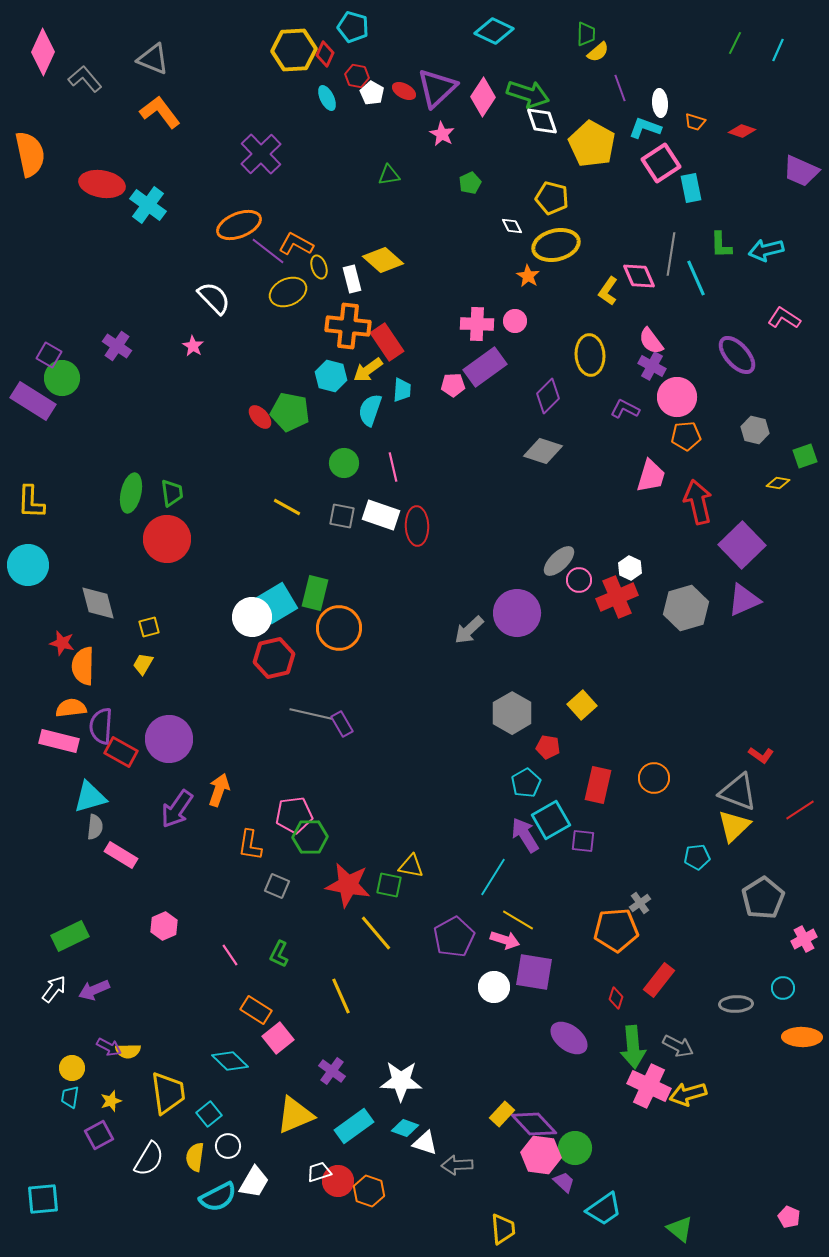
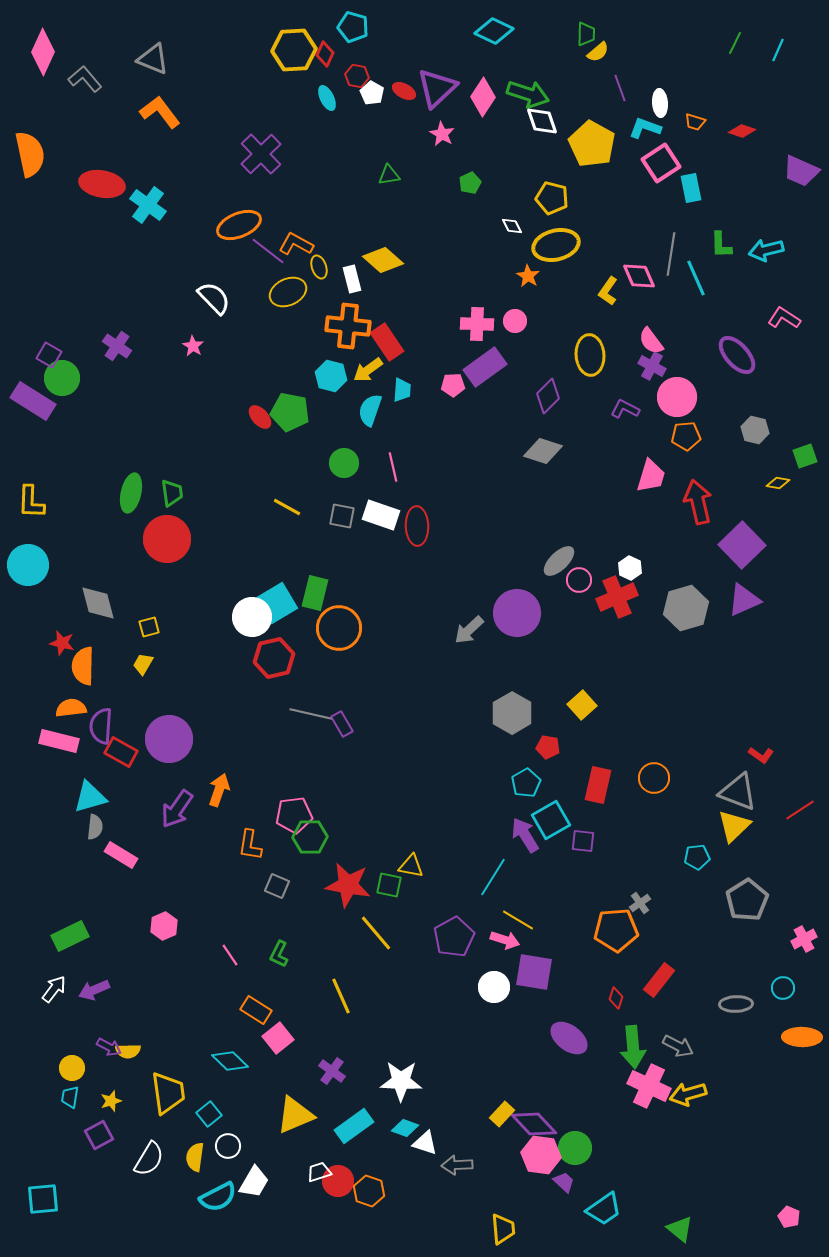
gray pentagon at (763, 898): moved 16 px left, 2 px down
